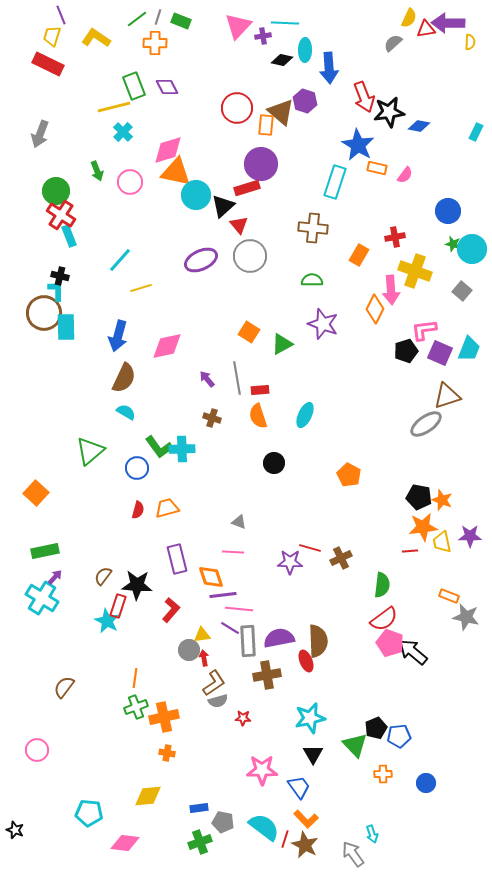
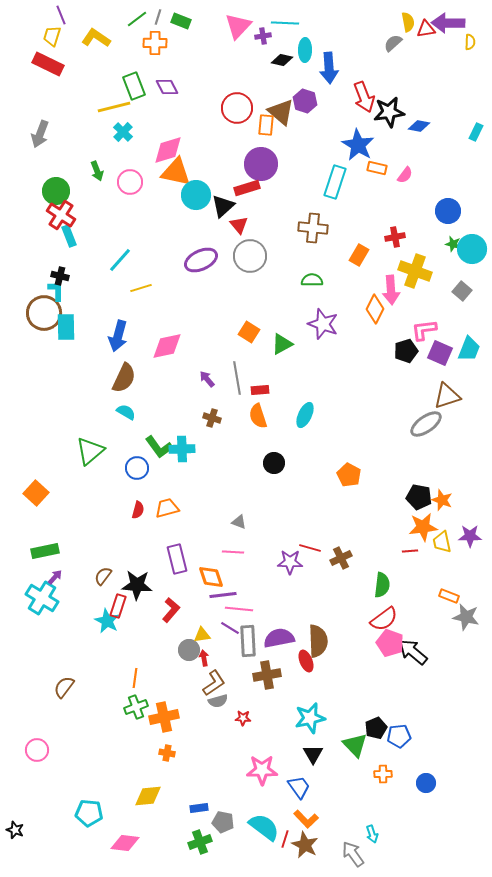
yellow semicircle at (409, 18): moved 1 px left, 4 px down; rotated 36 degrees counterclockwise
